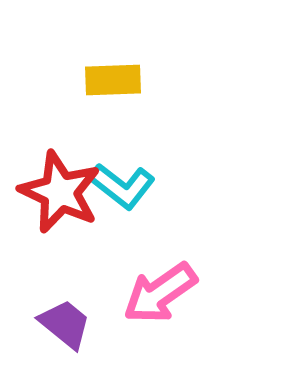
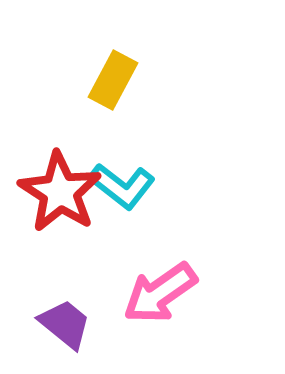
yellow rectangle: rotated 60 degrees counterclockwise
red star: rotated 8 degrees clockwise
